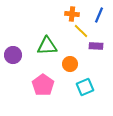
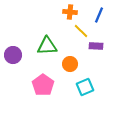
orange cross: moved 2 px left, 2 px up
